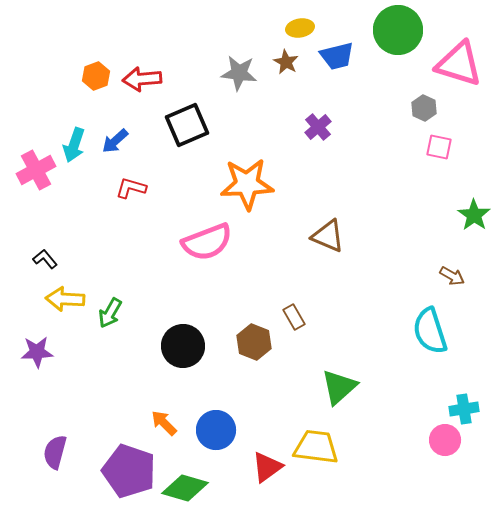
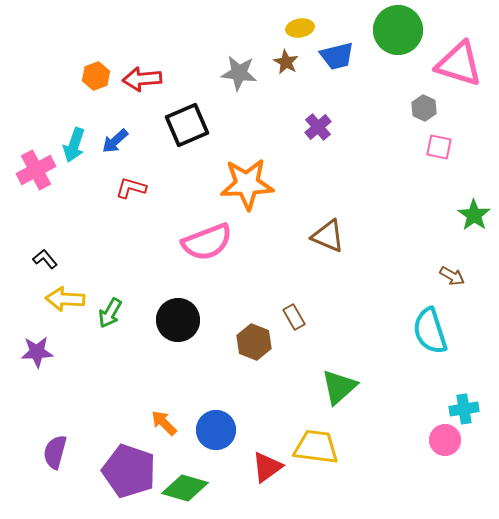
black circle: moved 5 px left, 26 px up
